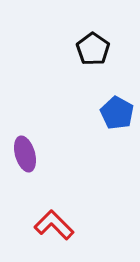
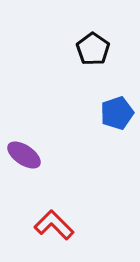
blue pentagon: rotated 24 degrees clockwise
purple ellipse: moved 1 px left, 1 px down; rotated 40 degrees counterclockwise
